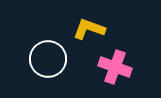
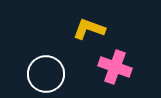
white circle: moved 2 px left, 15 px down
